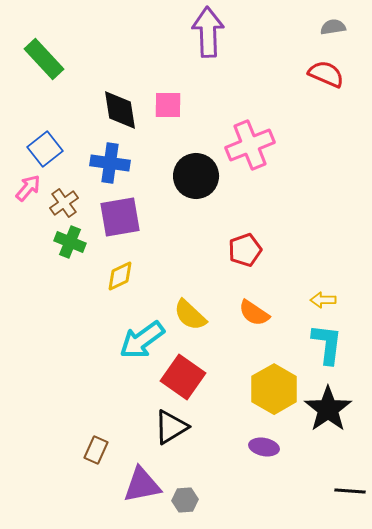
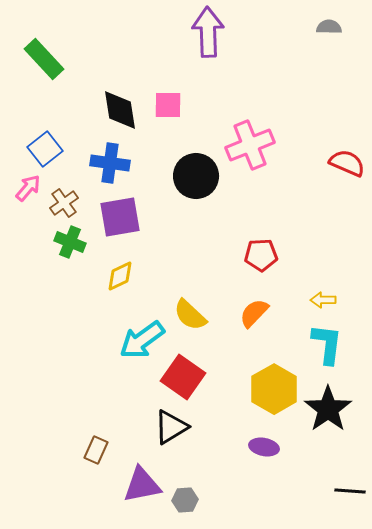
gray semicircle: moved 4 px left; rotated 10 degrees clockwise
red semicircle: moved 21 px right, 89 px down
red pentagon: moved 16 px right, 5 px down; rotated 16 degrees clockwise
orange semicircle: rotated 100 degrees clockwise
